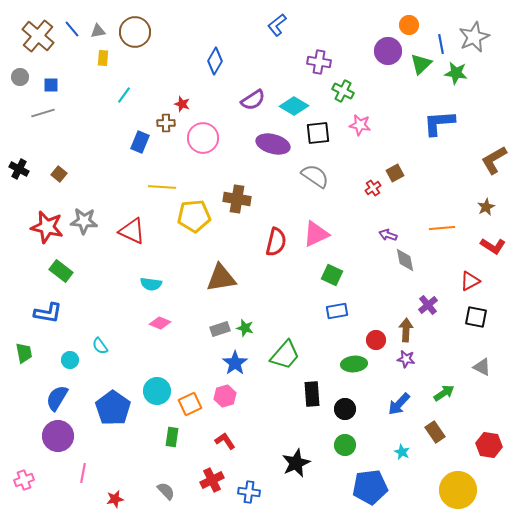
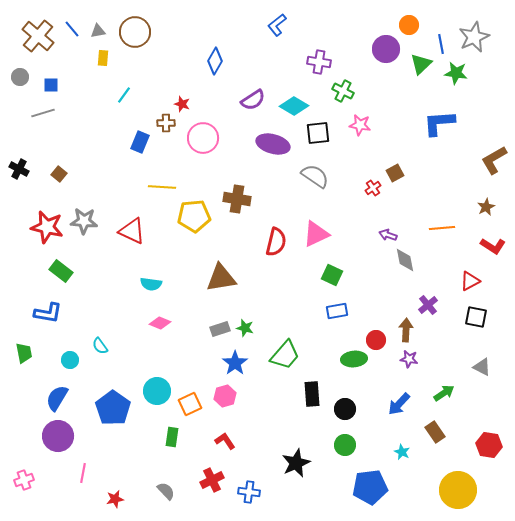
purple circle at (388, 51): moved 2 px left, 2 px up
purple star at (406, 359): moved 3 px right
green ellipse at (354, 364): moved 5 px up
